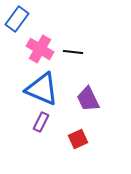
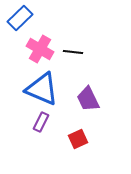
blue rectangle: moved 3 px right, 1 px up; rotated 10 degrees clockwise
